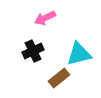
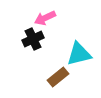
black cross: moved 12 px up
brown rectangle: moved 1 px left, 1 px up
